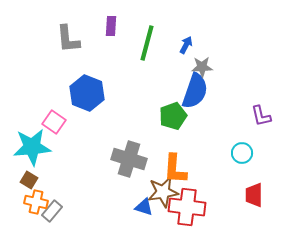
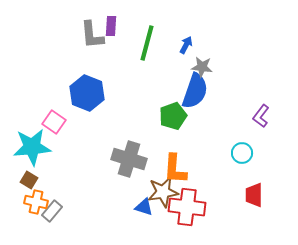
gray L-shape: moved 24 px right, 4 px up
gray star: rotated 10 degrees clockwise
purple L-shape: rotated 50 degrees clockwise
